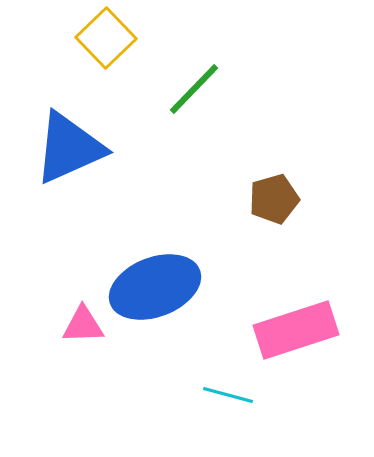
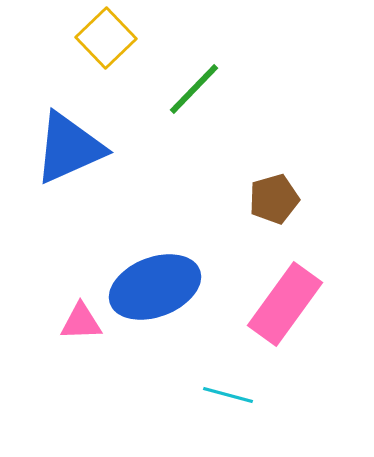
pink triangle: moved 2 px left, 3 px up
pink rectangle: moved 11 px left, 26 px up; rotated 36 degrees counterclockwise
